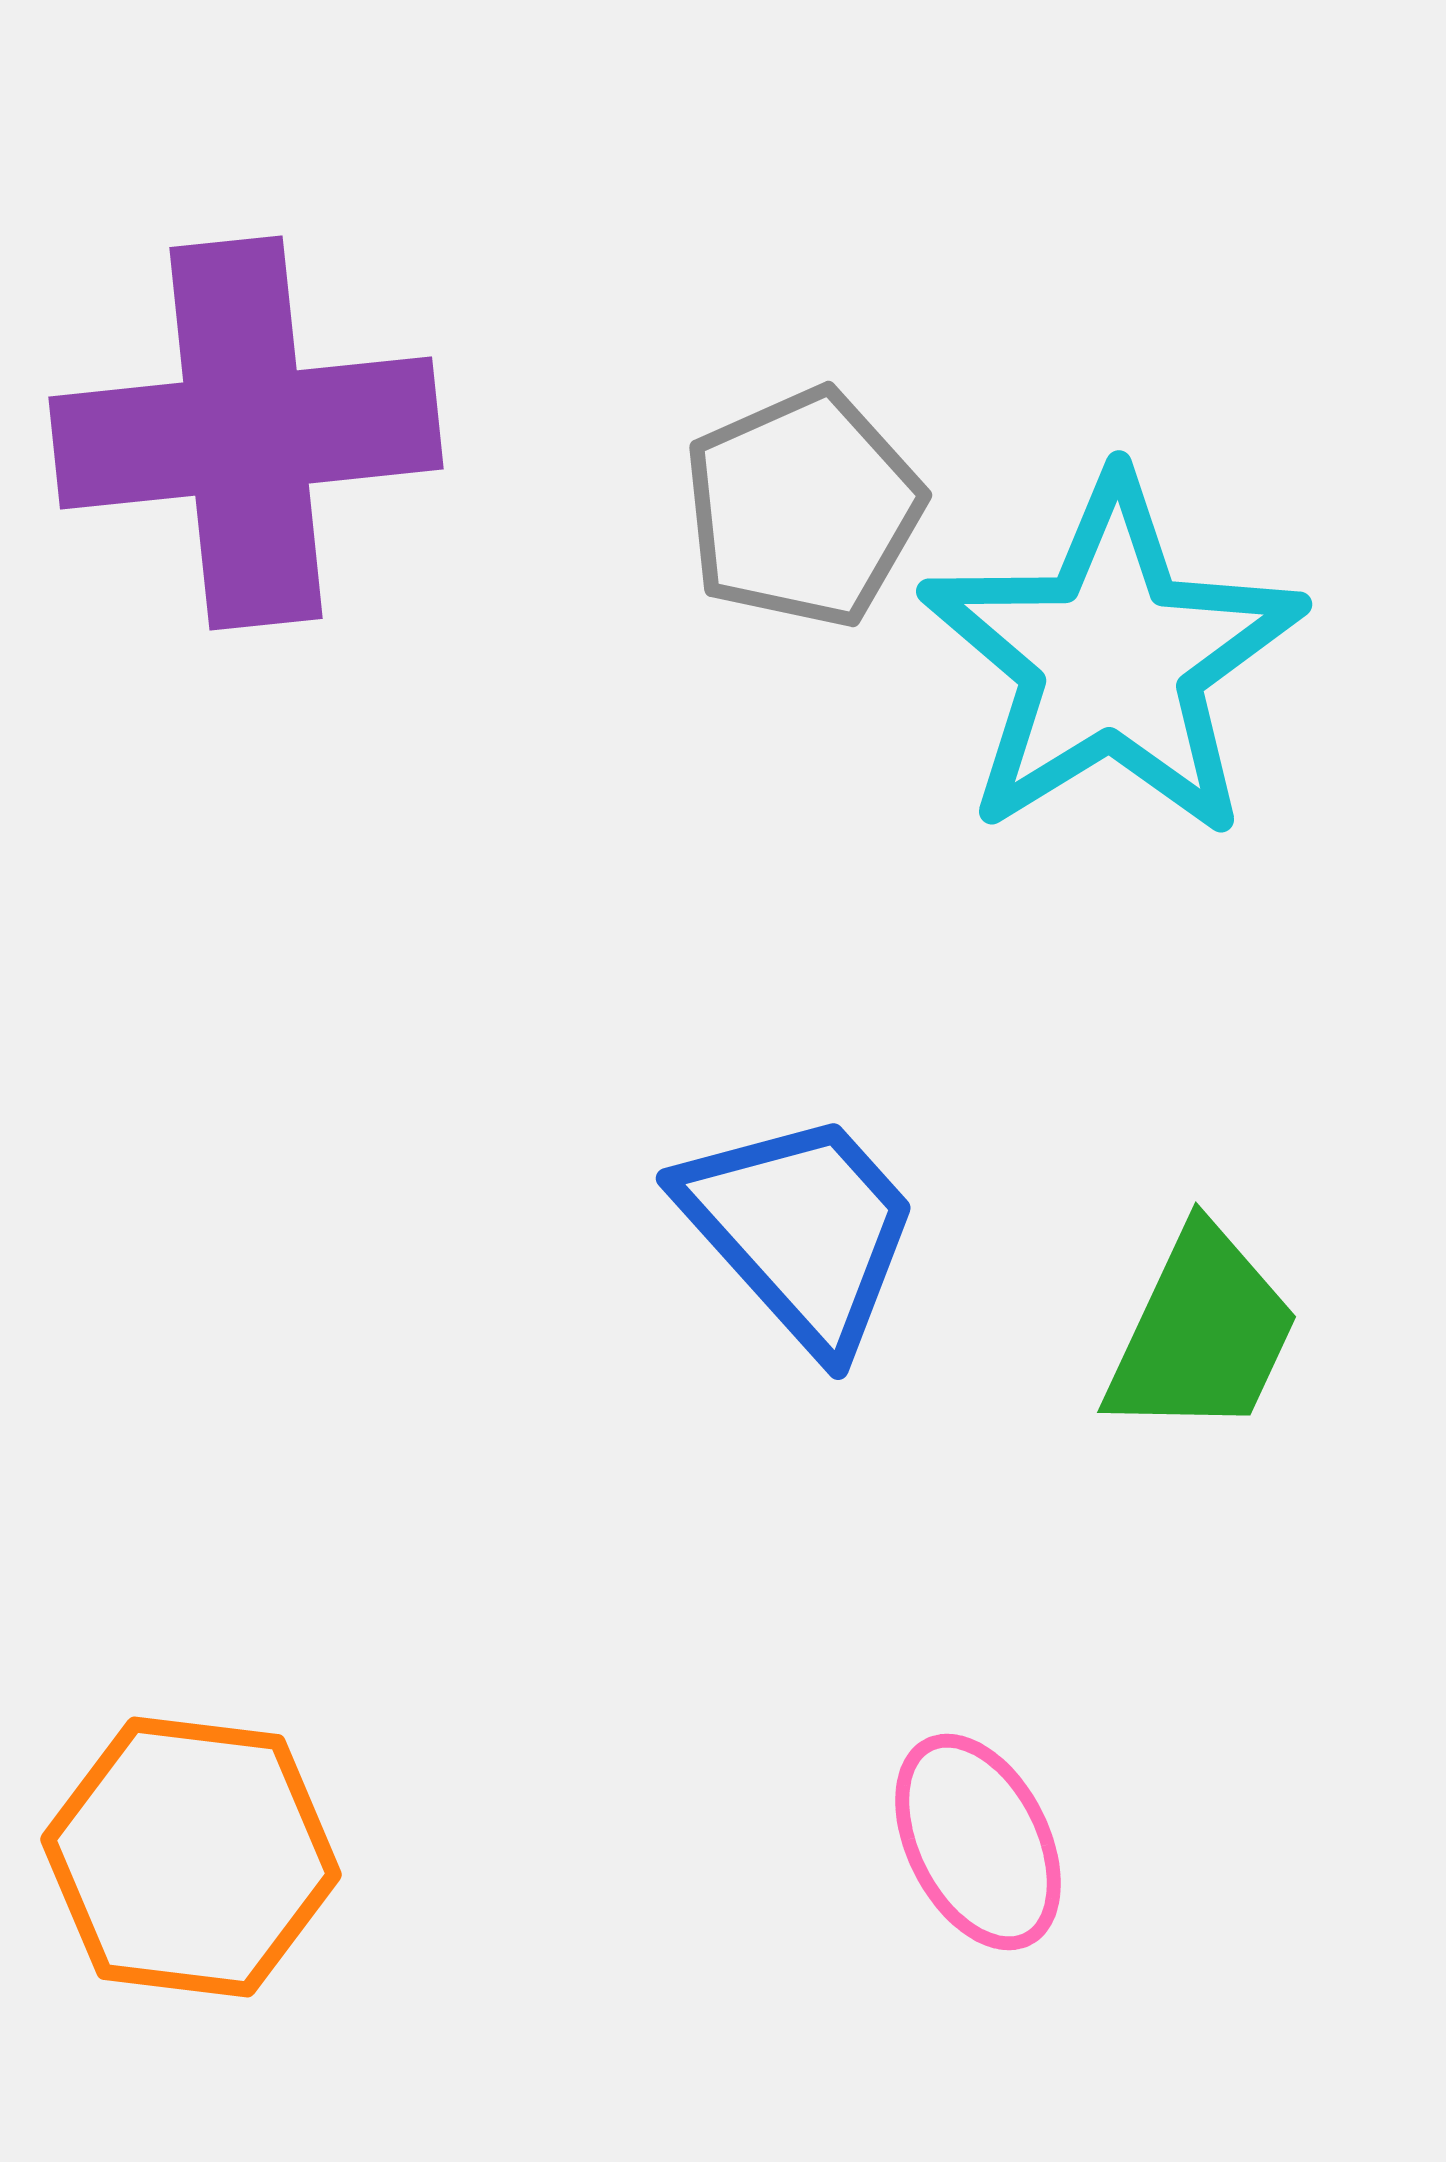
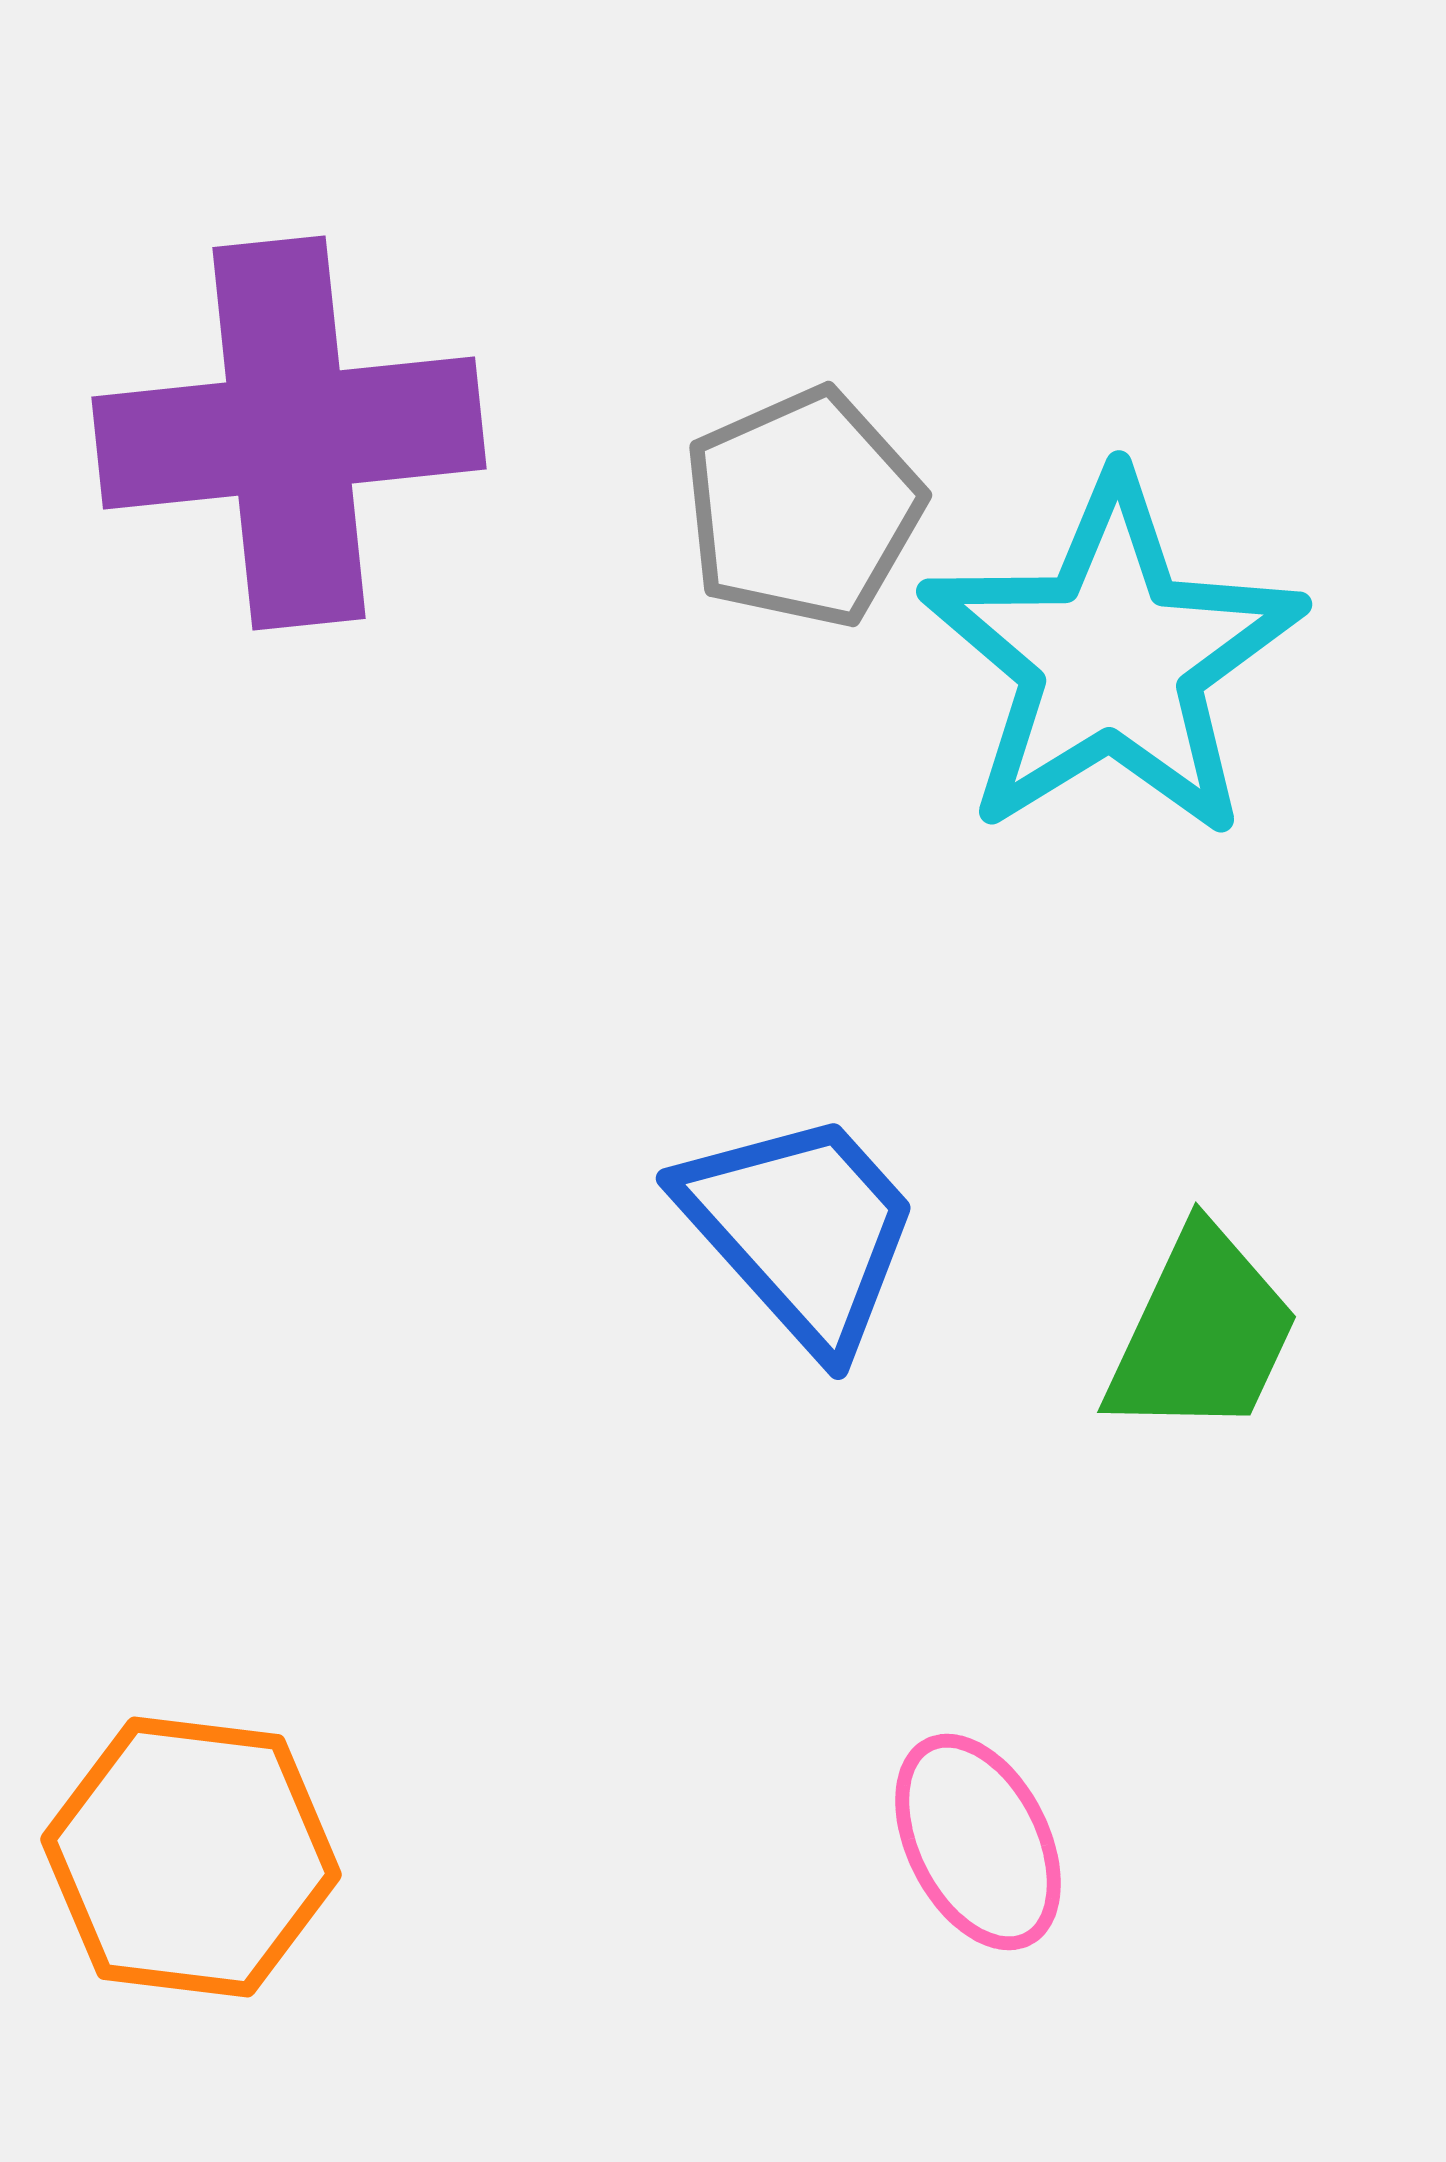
purple cross: moved 43 px right
